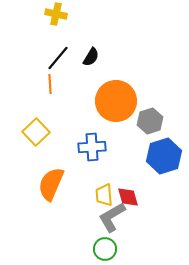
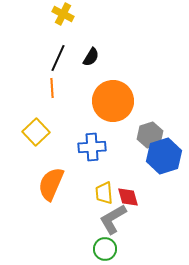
yellow cross: moved 7 px right; rotated 15 degrees clockwise
black line: rotated 16 degrees counterclockwise
orange line: moved 2 px right, 4 px down
orange circle: moved 3 px left
gray hexagon: moved 14 px down
yellow trapezoid: moved 2 px up
gray L-shape: moved 1 px right, 2 px down
